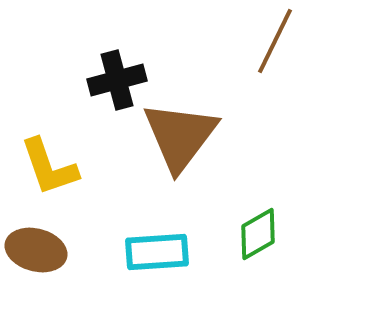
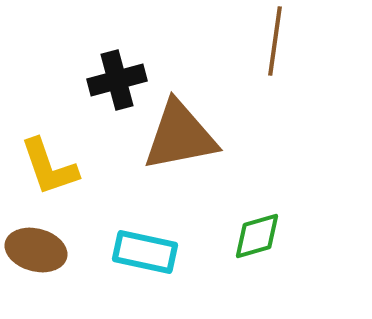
brown line: rotated 18 degrees counterclockwise
brown triangle: rotated 42 degrees clockwise
green diamond: moved 1 px left, 2 px down; rotated 14 degrees clockwise
cyan rectangle: moved 12 px left; rotated 16 degrees clockwise
